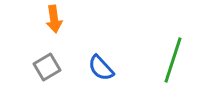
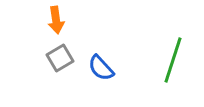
orange arrow: moved 2 px right, 1 px down
gray square: moved 13 px right, 9 px up
